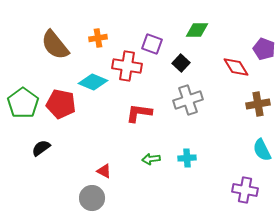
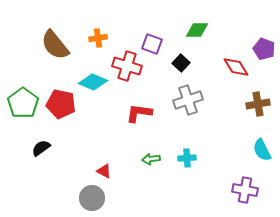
red cross: rotated 8 degrees clockwise
